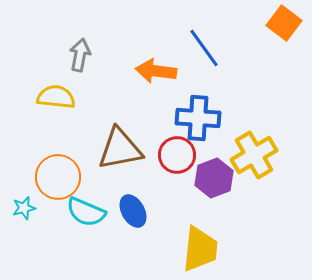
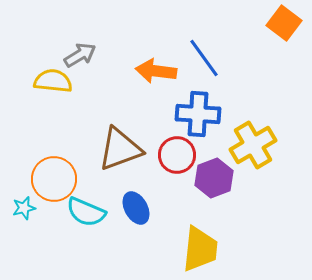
blue line: moved 10 px down
gray arrow: rotated 48 degrees clockwise
yellow semicircle: moved 3 px left, 16 px up
blue cross: moved 4 px up
brown triangle: rotated 9 degrees counterclockwise
yellow cross: moved 1 px left, 10 px up
orange circle: moved 4 px left, 2 px down
blue ellipse: moved 3 px right, 3 px up
